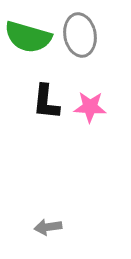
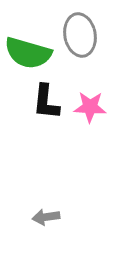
green semicircle: moved 16 px down
gray arrow: moved 2 px left, 10 px up
